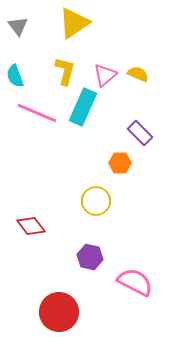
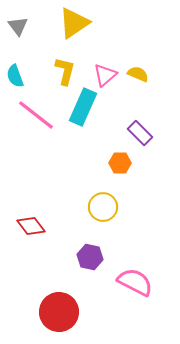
pink line: moved 1 px left, 2 px down; rotated 15 degrees clockwise
yellow circle: moved 7 px right, 6 px down
